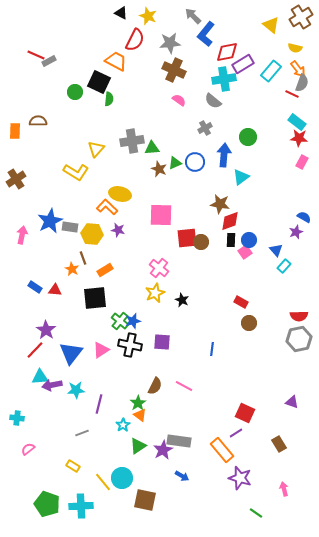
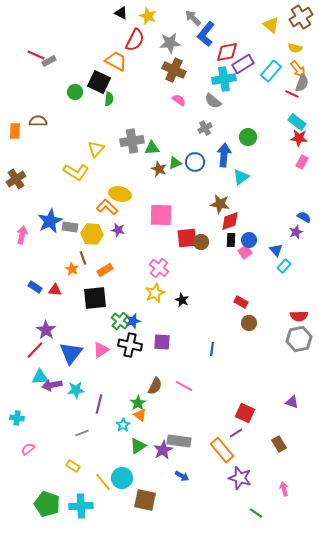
gray arrow at (193, 16): moved 2 px down
